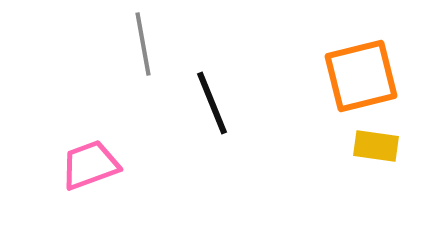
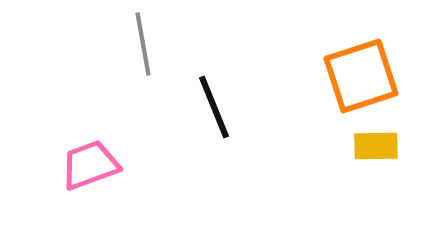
orange square: rotated 4 degrees counterclockwise
black line: moved 2 px right, 4 px down
yellow rectangle: rotated 9 degrees counterclockwise
